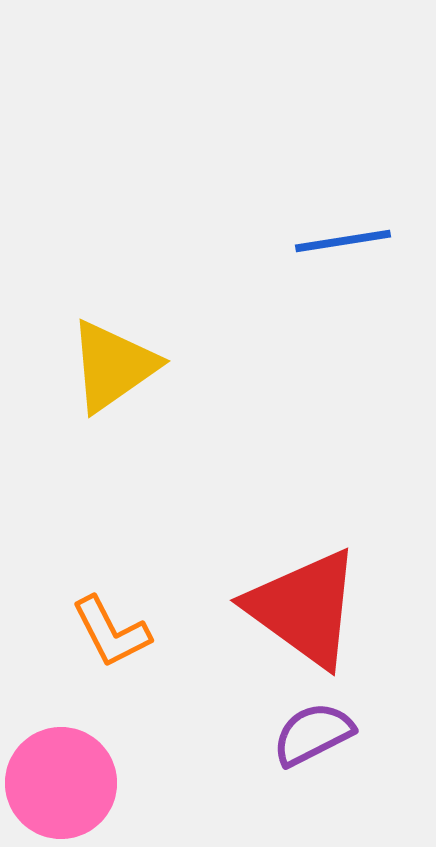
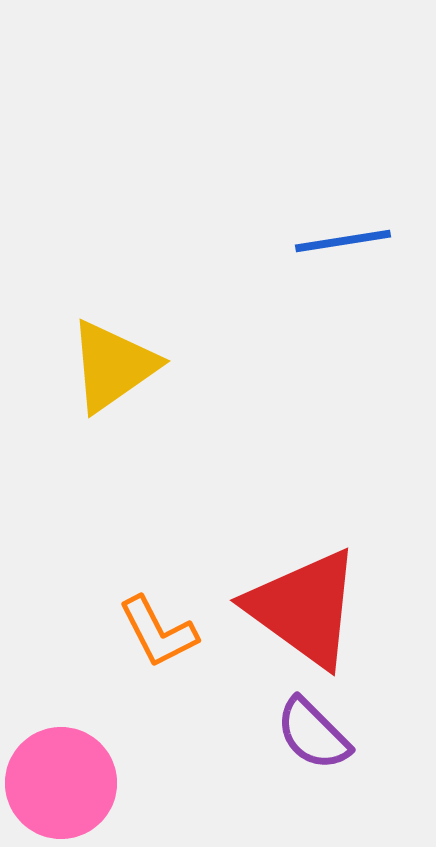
orange L-shape: moved 47 px right
purple semicircle: rotated 108 degrees counterclockwise
